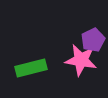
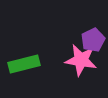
green rectangle: moved 7 px left, 4 px up
